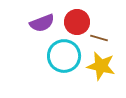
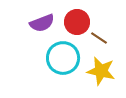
brown line: rotated 18 degrees clockwise
cyan circle: moved 1 px left, 2 px down
yellow star: moved 5 px down
